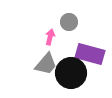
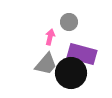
purple rectangle: moved 8 px left
